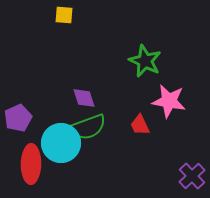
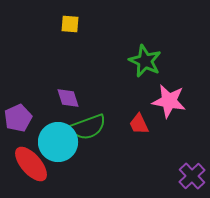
yellow square: moved 6 px right, 9 px down
purple diamond: moved 16 px left
red trapezoid: moved 1 px left, 1 px up
cyan circle: moved 3 px left, 1 px up
red ellipse: rotated 42 degrees counterclockwise
